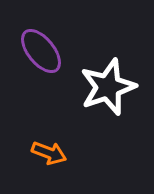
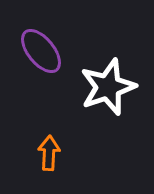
orange arrow: rotated 108 degrees counterclockwise
